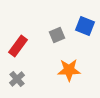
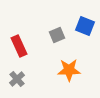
red rectangle: moved 1 px right; rotated 60 degrees counterclockwise
